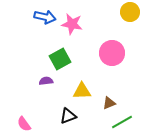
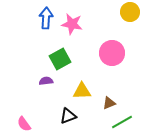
blue arrow: moved 1 px right, 1 px down; rotated 100 degrees counterclockwise
